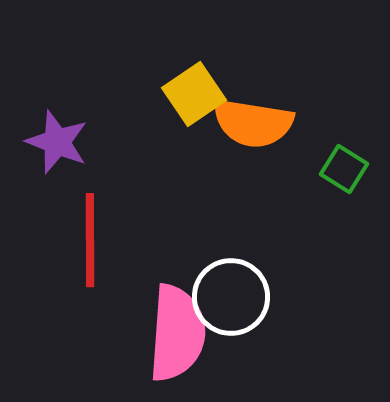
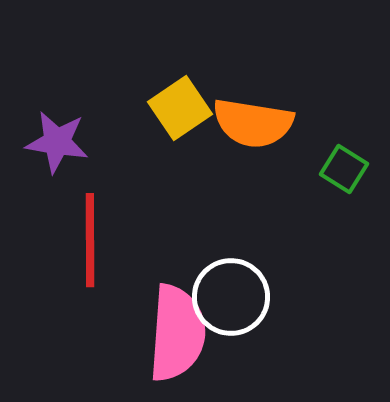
yellow square: moved 14 px left, 14 px down
purple star: rotated 12 degrees counterclockwise
